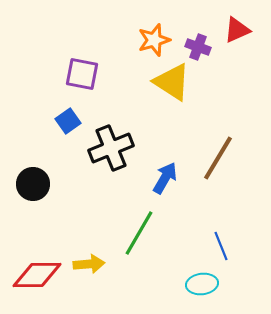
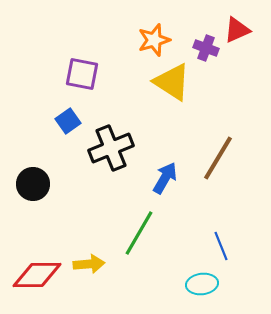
purple cross: moved 8 px right, 1 px down
